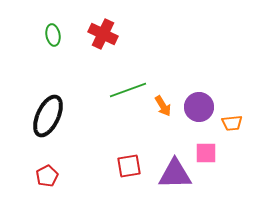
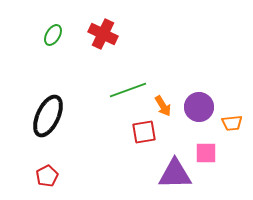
green ellipse: rotated 40 degrees clockwise
red square: moved 15 px right, 34 px up
